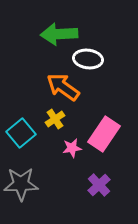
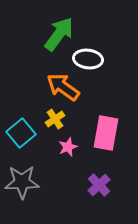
green arrow: rotated 129 degrees clockwise
pink rectangle: moved 2 px right, 1 px up; rotated 24 degrees counterclockwise
pink star: moved 4 px left, 1 px up; rotated 12 degrees counterclockwise
gray star: moved 1 px right, 2 px up
